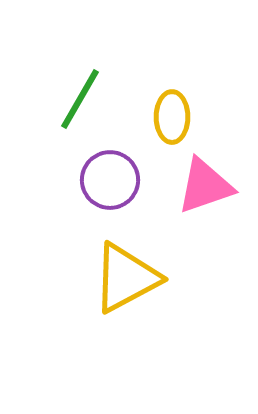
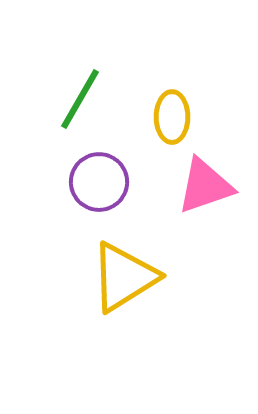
purple circle: moved 11 px left, 2 px down
yellow triangle: moved 2 px left, 1 px up; rotated 4 degrees counterclockwise
